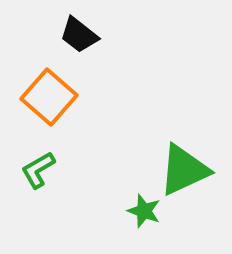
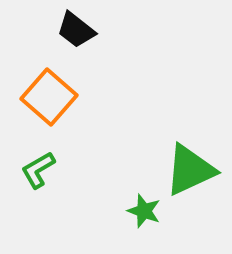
black trapezoid: moved 3 px left, 5 px up
green triangle: moved 6 px right
